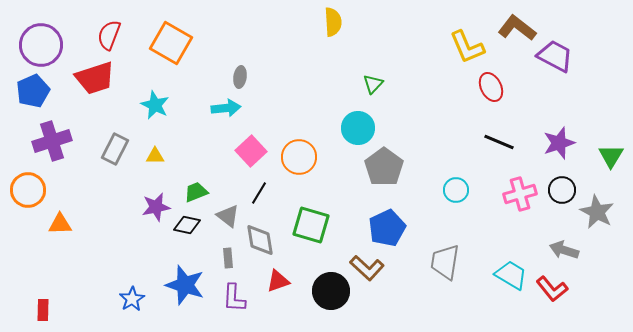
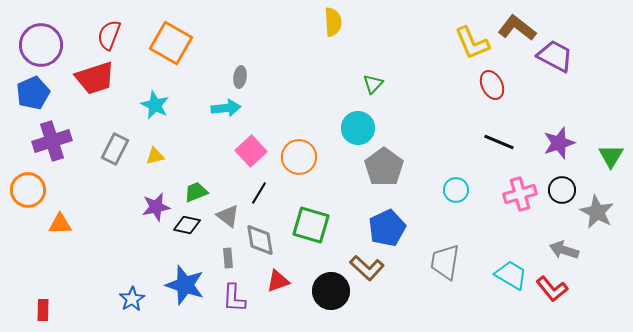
yellow L-shape at (467, 47): moved 5 px right, 4 px up
red ellipse at (491, 87): moved 1 px right, 2 px up
blue pentagon at (33, 91): moved 2 px down
yellow triangle at (155, 156): rotated 12 degrees counterclockwise
